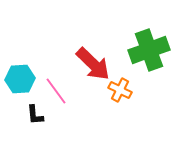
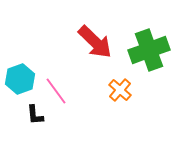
red arrow: moved 2 px right, 22 px up
cyan hexagon: rotated 16 degrees counterclockwise
orange cross: rotated 15 degrees clockwise
